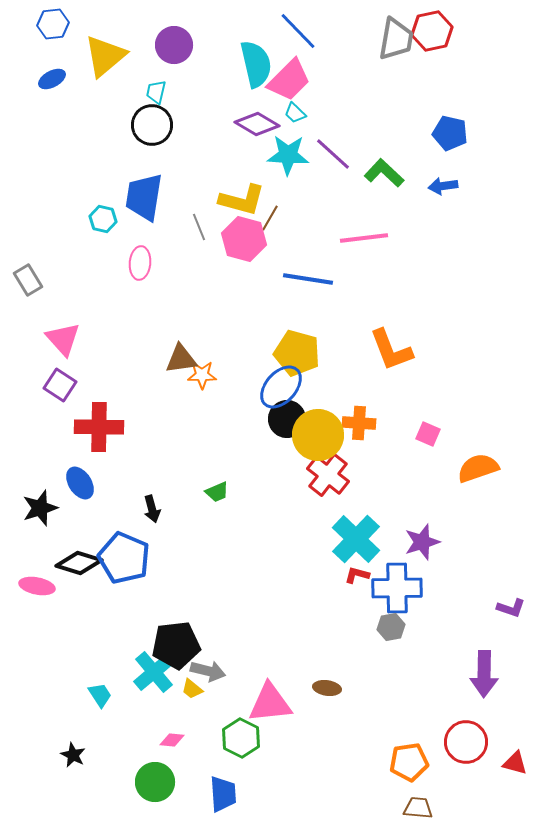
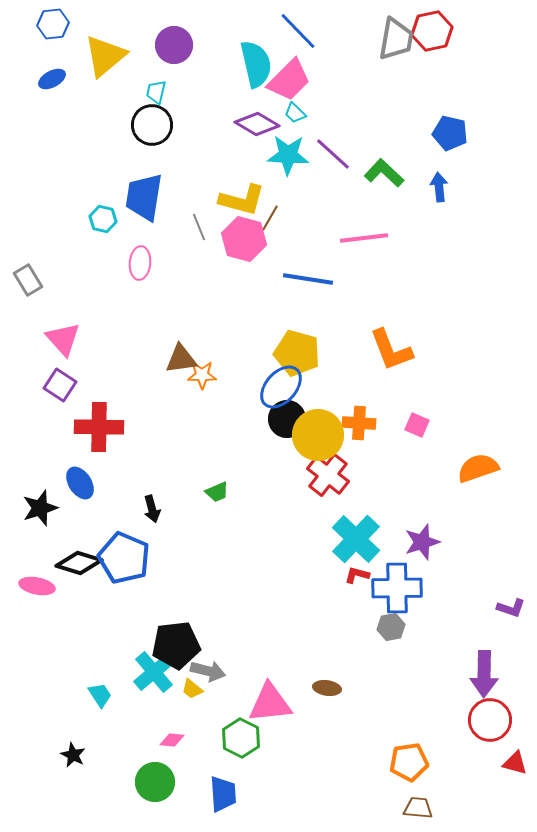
blue arrow at (443, 186): moved 4 px left, 1 px down; rotated 92 degrees clockwise
pink square at (428, 434): moved 11 px left, 9 px up
red circle at (466, 742): moved 24 px right, 22 px up
